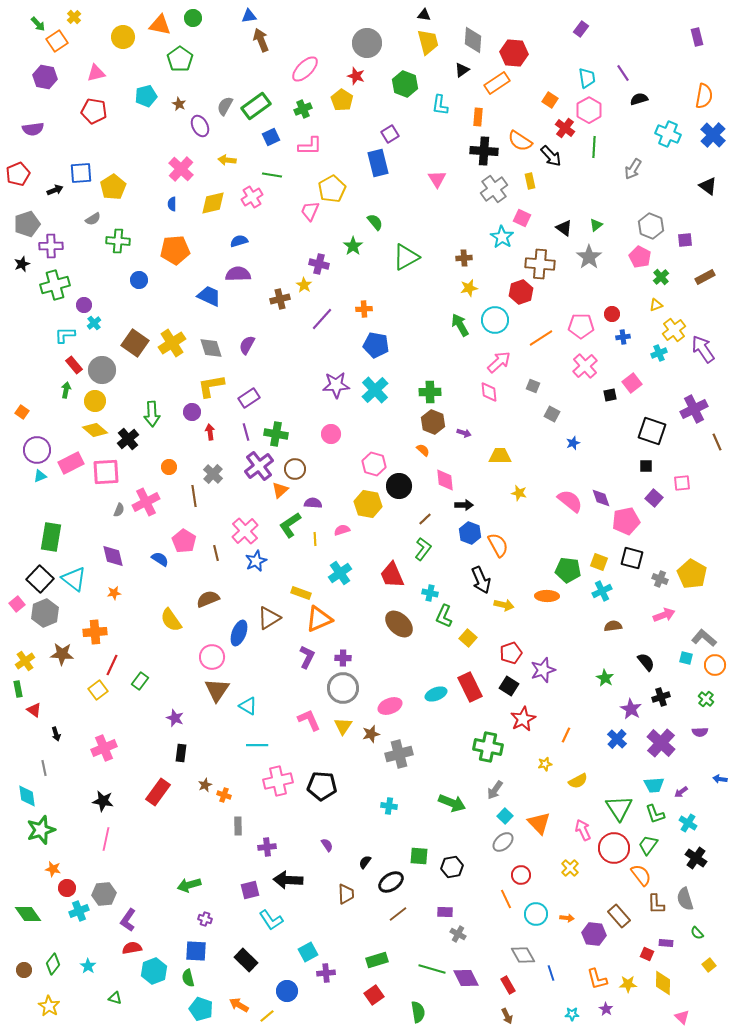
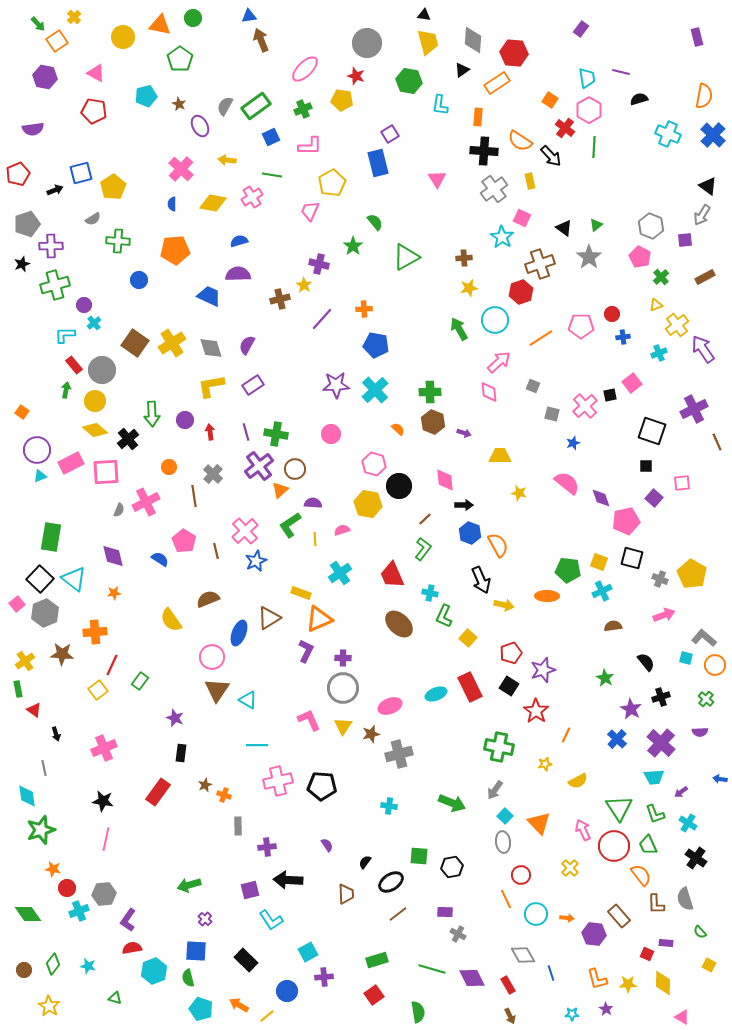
pink triangle at (96, 73): rotated 42 degrees clockwise
purple line at (623, 73): moved 2 px left, 1 px up; rotated 42 degrees counterclockwise
green hexagon at (405, 84): moved 4 px right, 3 px up; rotated 10 degrees counterclockwise
yellow pentagon at (342, 100): rotated 25 degrees counterclockwise
gray arrow at (633, 169): moved 69 px right, 46 px down
blue square at (81, 173): rotated 10 degrees counterclockwise
yellow pentagon at (332, 189): moved 6 px up
yellow diamond at (213, 203): rotated 24 degrees clockwise
brown cross at (540, 264): rotated 24 degrees counterclockwise
green arrow at (460, 325): moved 1 px left, 4 px down
yellow cross at (674, 330): moved 3 px right, 5 px up
pink cross at (585, 366): moved 40 px down
purple rectangle at (249, 398): moved 4 px right, 13 px up
purple circle at (192, 412): moved 7 px left, 8 px down
gray square at (552, 414): rotated 14 degrees counterclockwise
orange semicircle at (423, 450): moved 25 px left, 21 px up
pink semicircle at (570, 501): moved 3 px left, 18 px up
brown line at (216, 553): moved 2 px up
purple L-shape at (307, 657): moved 1 px left, 6 px up
cyan triangle at (248, 706): moved 6 px up
red star at (523, 719): moved 13 px right, 8 px up; rotated 10 degrees counterclockwise
green cross at (488, 747): moved 11 px right
cyan trapezoid at (654, 785): moved 8 px up
gray ellipse at (503, 842): rotated 55 degrees counterclockwise
green trapezoid at (648, 845): rotated 60 degrees counterclockwise
red circle at (614, 848): moved 2 px up
purple cross at (205, 919): rotated 24 degrees clockwise
green semicircle at (697, 933): moved 3 px right, 1 px up
yellow square at (709, 965): rotated 24 degrees counterclockwise
cyan star at (88, 966): rotated 21 degrees counterclockwise
purple cross at (326, 973): moved 2 px left, 4 px down
purple diamond at (466, 978): moved 6 px right
brown arrow at (507, 1016): moved 3 px right
pink triangle at (682, 1017): rotated 14 degrees counterclockwise
